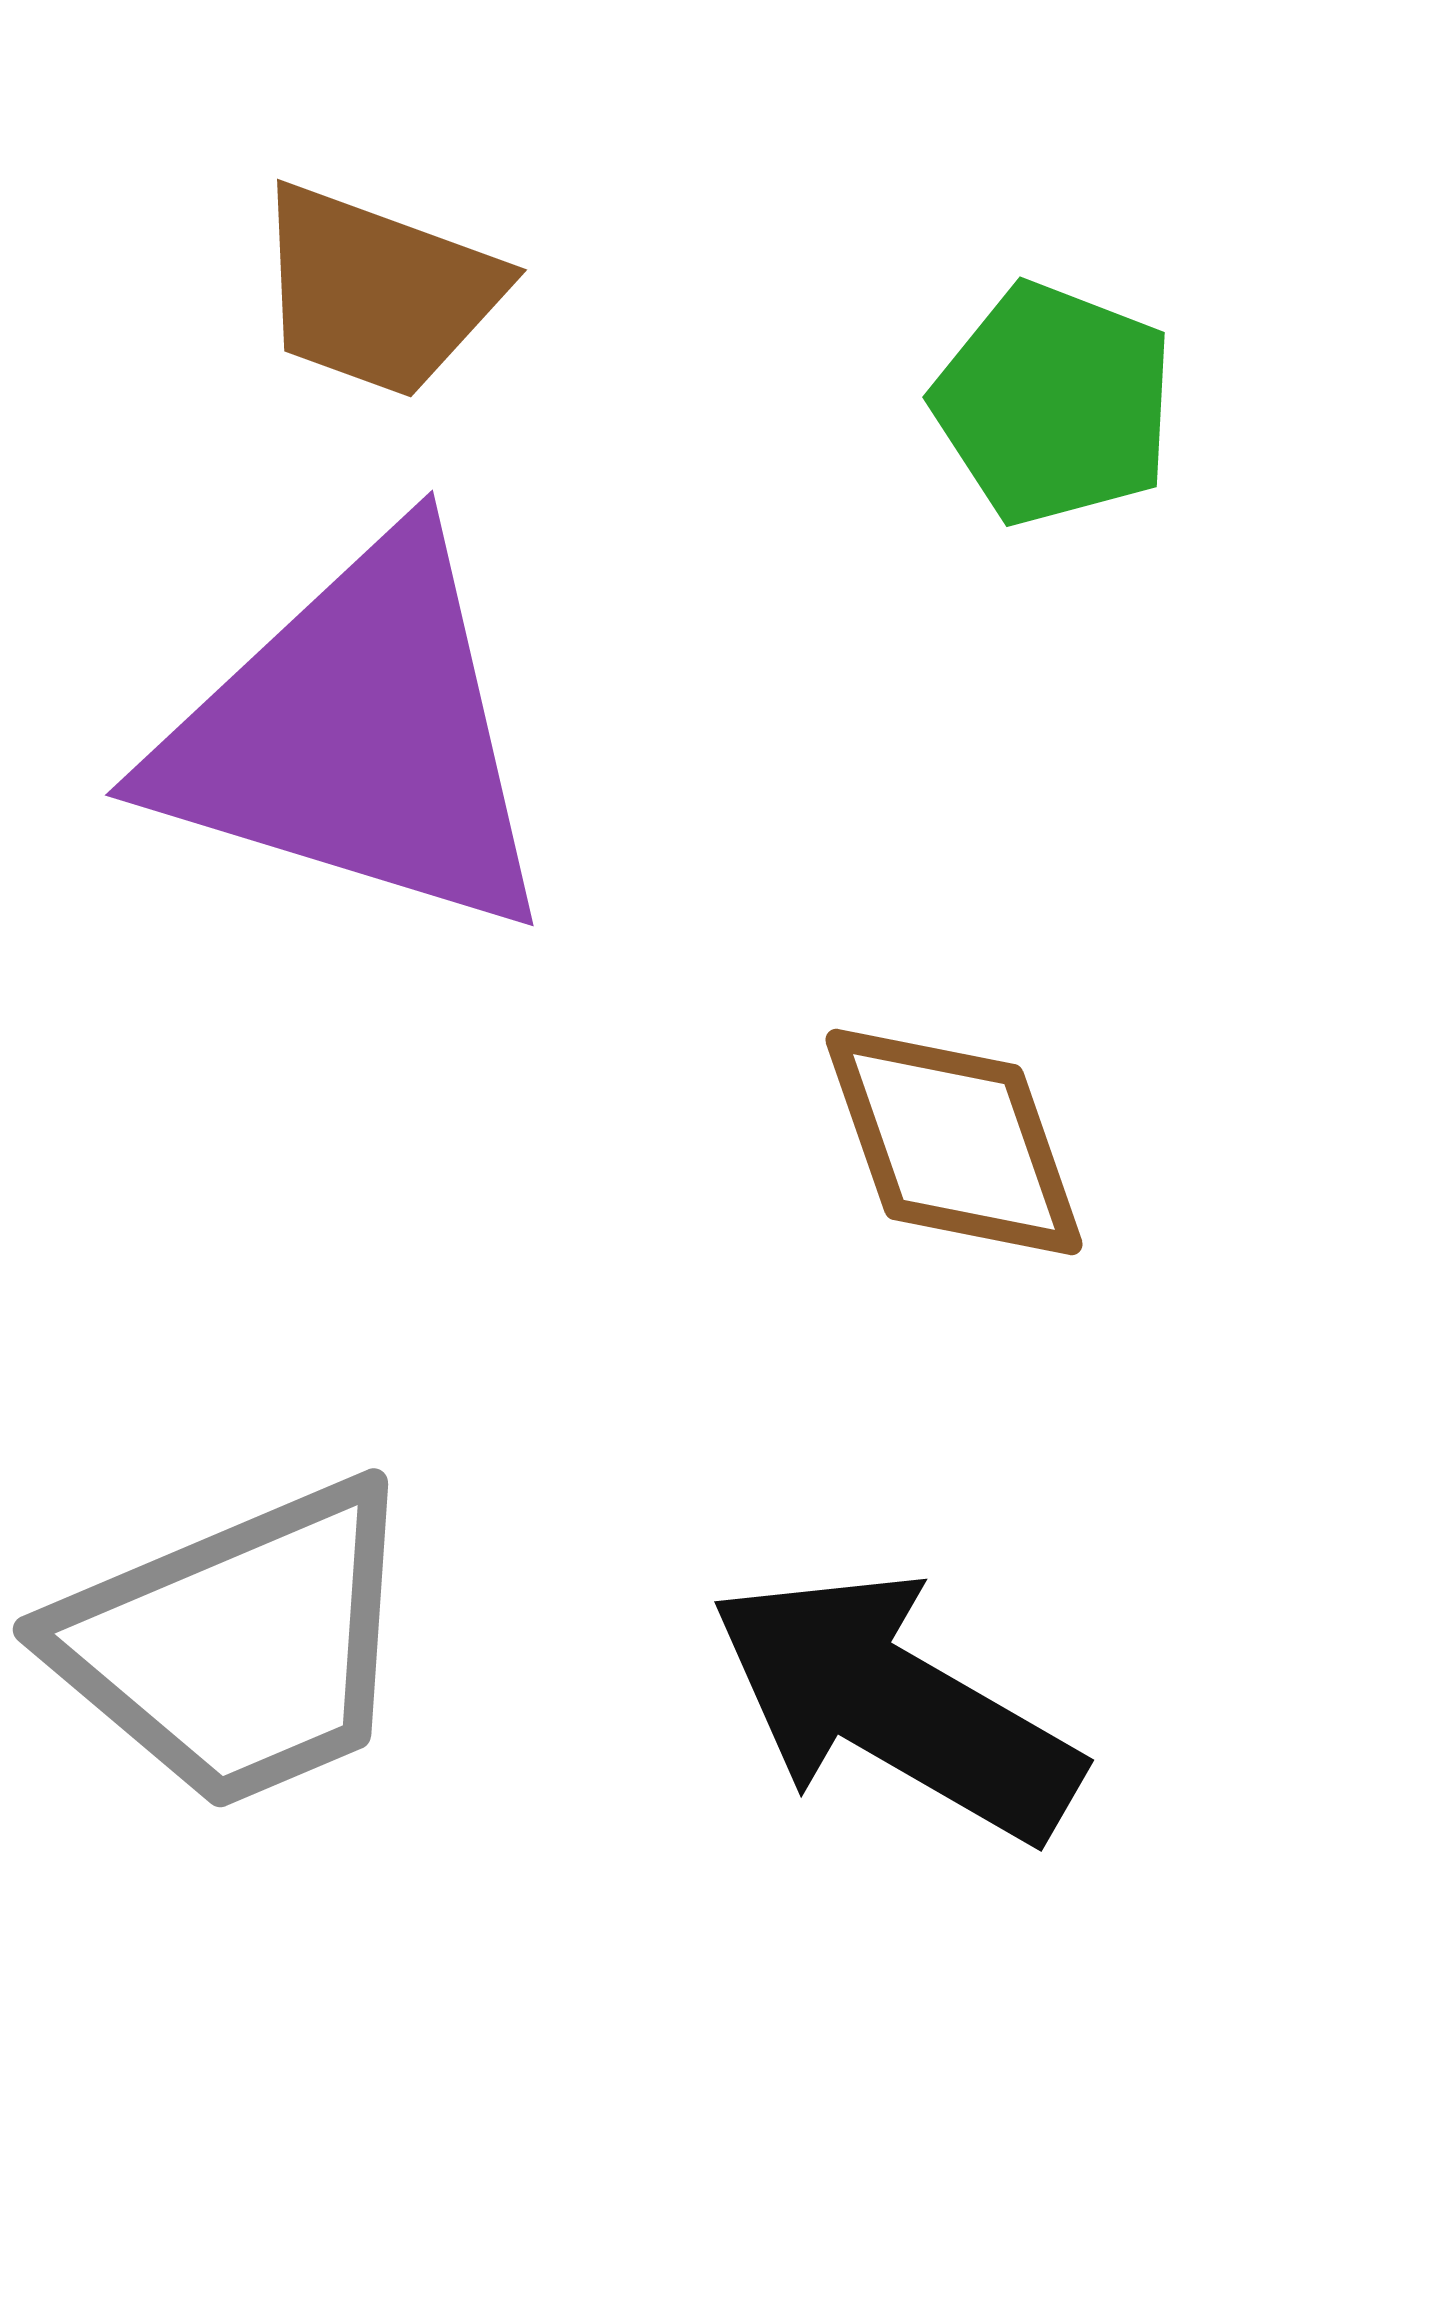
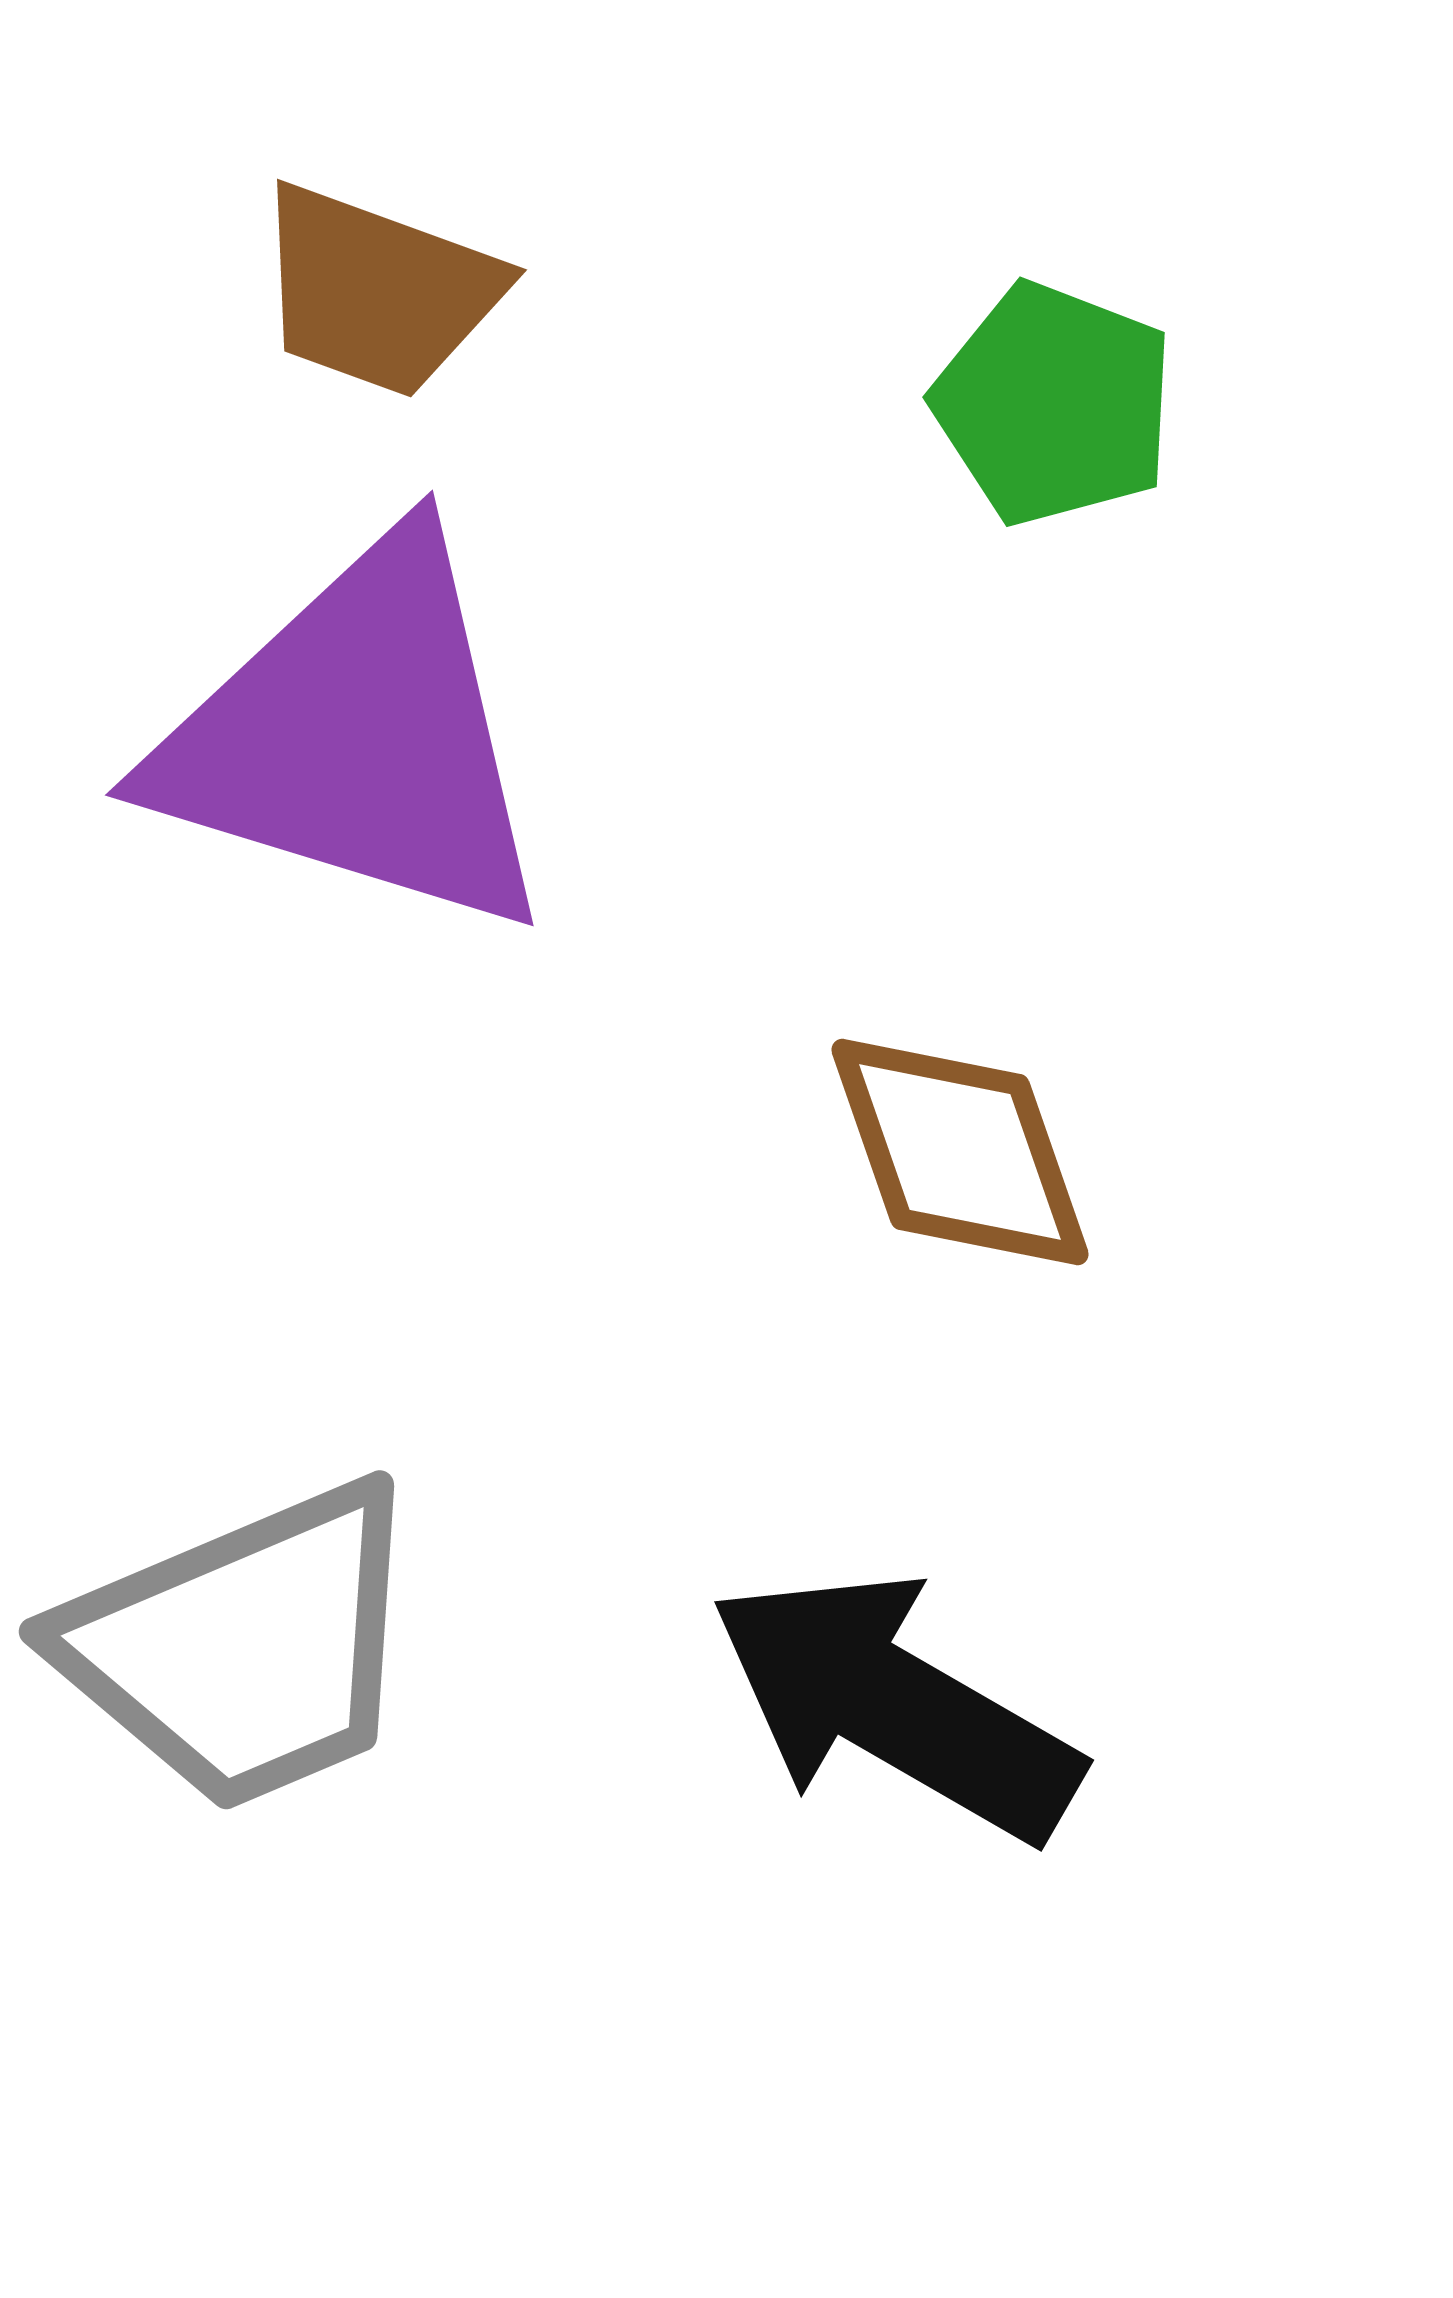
brown diamond: moved 6 px right, 10 px down
gray trapezoid: moved 6 px right, 2 px down
